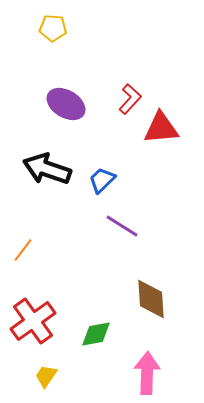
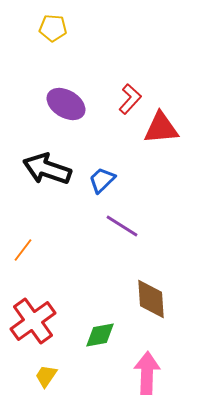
green diamond: moved 4 px right, 1 px down
